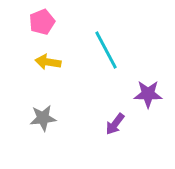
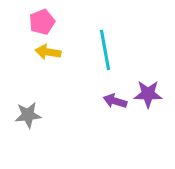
cyan line: moved 1 px left; rotated 18 degrees clockwise
yellow arrow: moved 10 px up
gray star: moved 15 px left, 3 px up
purple arrow: moved 23 px up; rotated 70 degrees clockwise
